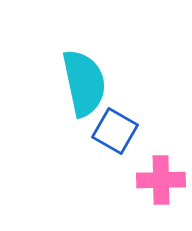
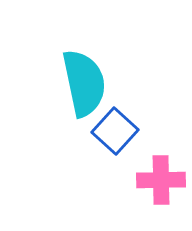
blue square: rotated 12 degrees clockwise
